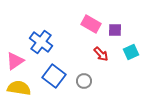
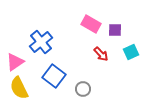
blue cross: rotated 15 degrees clockwise
pink triangle: moved 1 px down
gray circle: moved 1 px left, 8 px down
yellow semicircle: rotated 125 degrees counterclockwise
